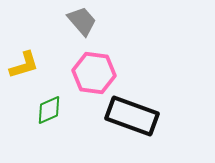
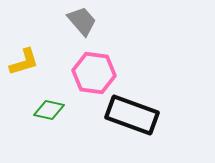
yellow L-shape: moved 3 px up
green diamond: rotated 36 degrees clockwise
black rectangle: moved 1 px up
